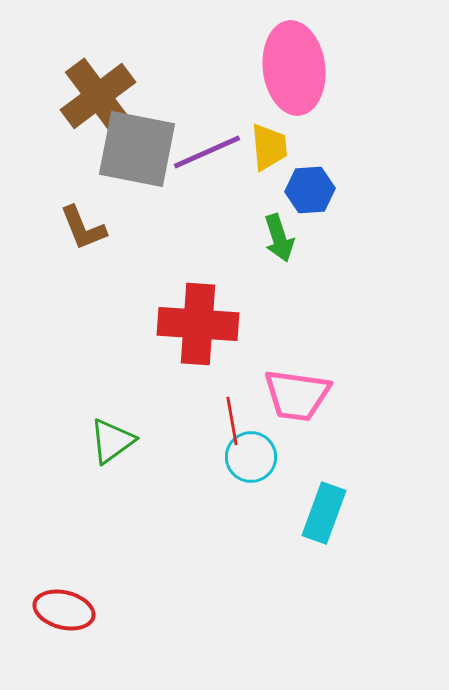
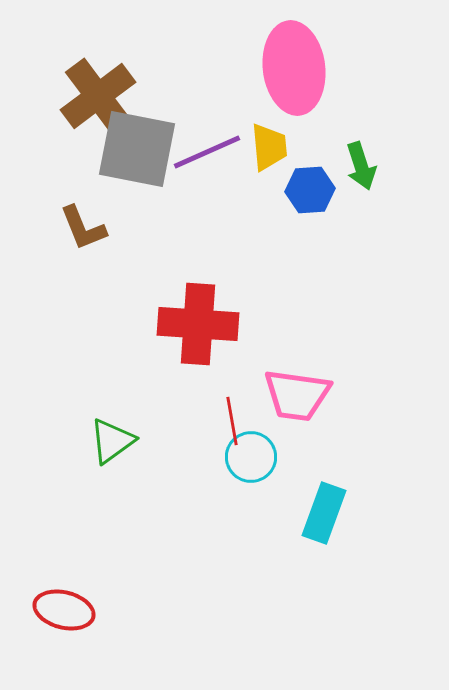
green arrow: moved 82 px right, 72 px up
